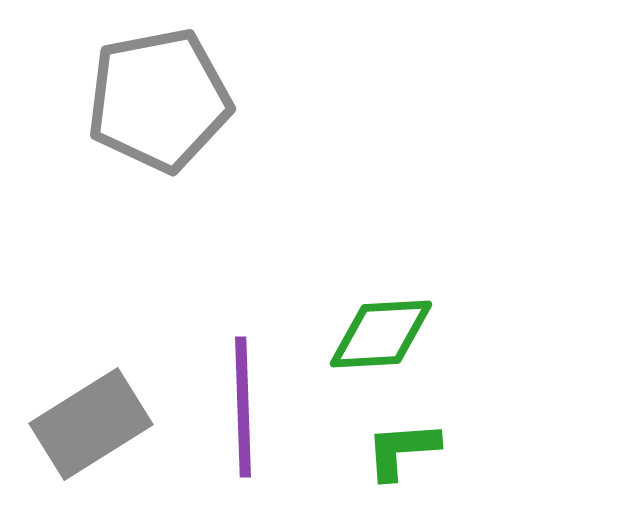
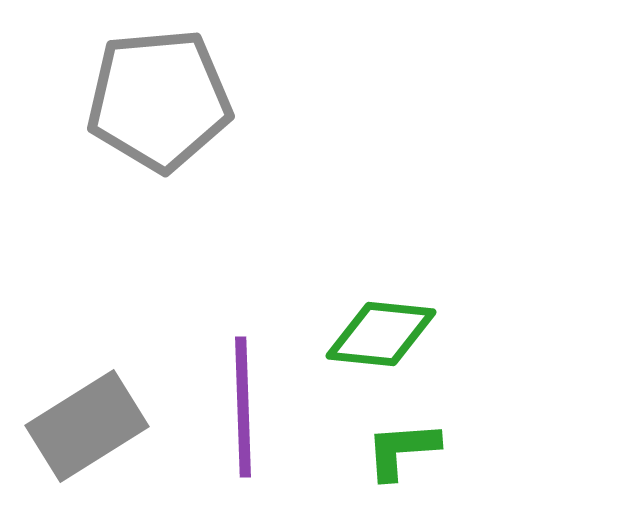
gray pentagon: rotated 6 degrees clockwise
green diamond: rotated 9 degrees clockwise
gray rectangle: moved 4 px left, 2 px down
